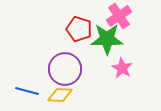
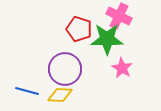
pink cross: rotated 30 degrees counterclockwise
